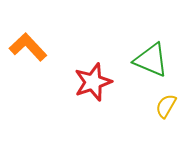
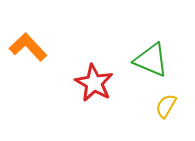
red star: moved 1 px right, 1 px down; rotated 24 degrees counterclockwise
